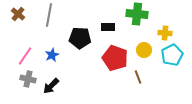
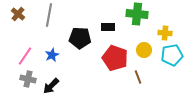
cyan pentagon: rotated 15 degrees clockwise
